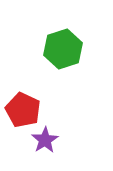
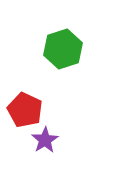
red pentagon: moved 2 px right
